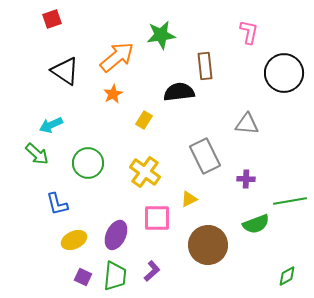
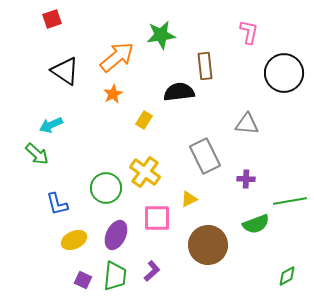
green circle: moved 18 px right, 25 px down
purple square: moved 3 px down
